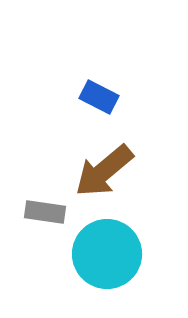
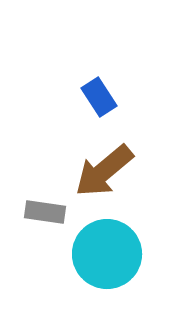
blue rectangle: rotated 30 degrees clockwise
